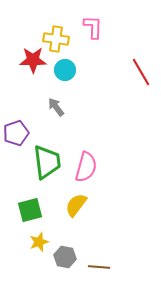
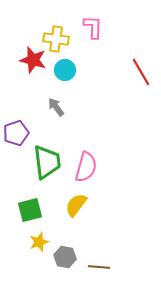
red star: rotated 16 degrees clockwise
